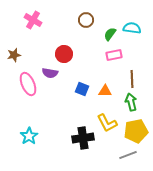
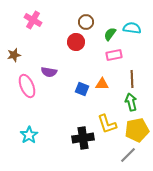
brown circle: moved 2 px down
red circle: moved 12 px right, 12 px up
purple semicircle: moved 1 px left, 1 px up
pink ellipse: moved 1 px left, 2 px down
orange triangle: moved 3 px left, 7 px up
yellow L-shape: moved 1 px down; rotated 10 degrees clockwise
yellow pentagon: moved 1 px right, 1 px up
cyan star: moved 1 px up
gray line: rotated 24 degrees counterclockwise
